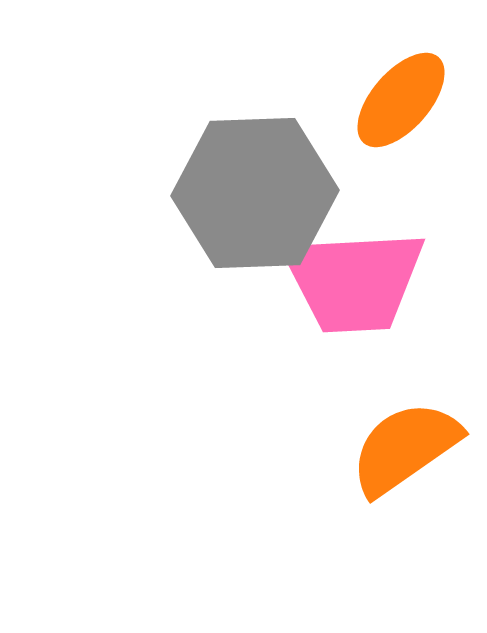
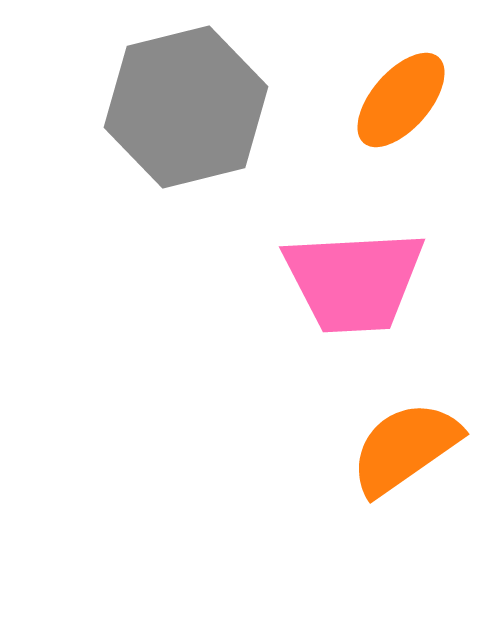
gray hexagon: moved 69 px left, 86 px up; rotated 12 degrees counterclockwise
